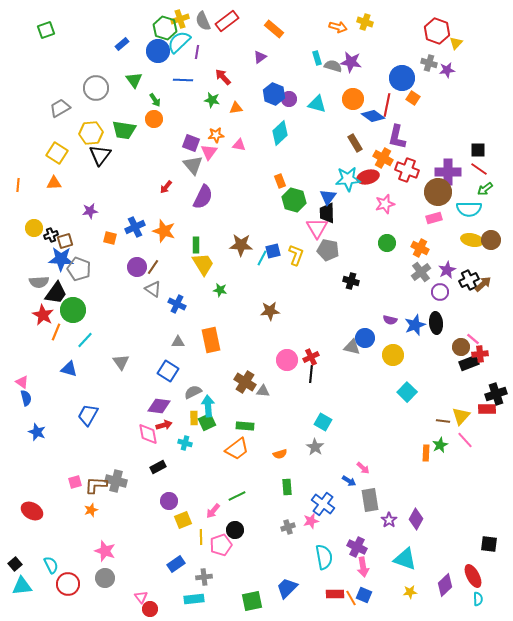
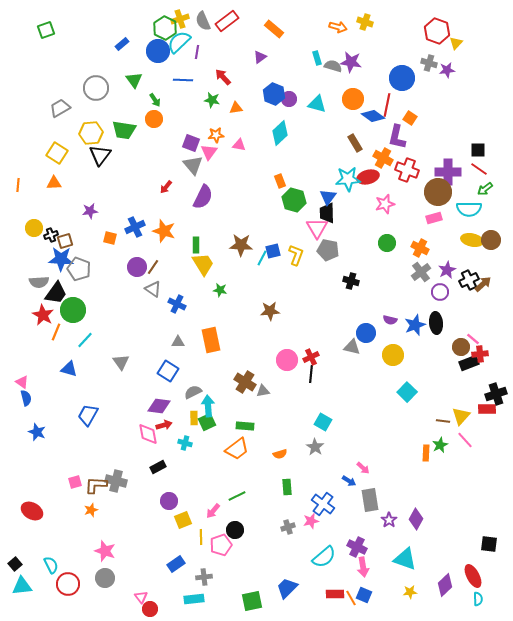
green hexagon at (165, 28): rotated 10 degrees clockwise
orange square at (413, 98): moved 3 px left, 20 px down
blue circle at (365, 338): moved 1 px right, 5 px up
gray triangle at (263, 391): rotated 16 degrees counterclockwise
cyan semicircle at (324, 557): rotated 60 degrees clockwise
